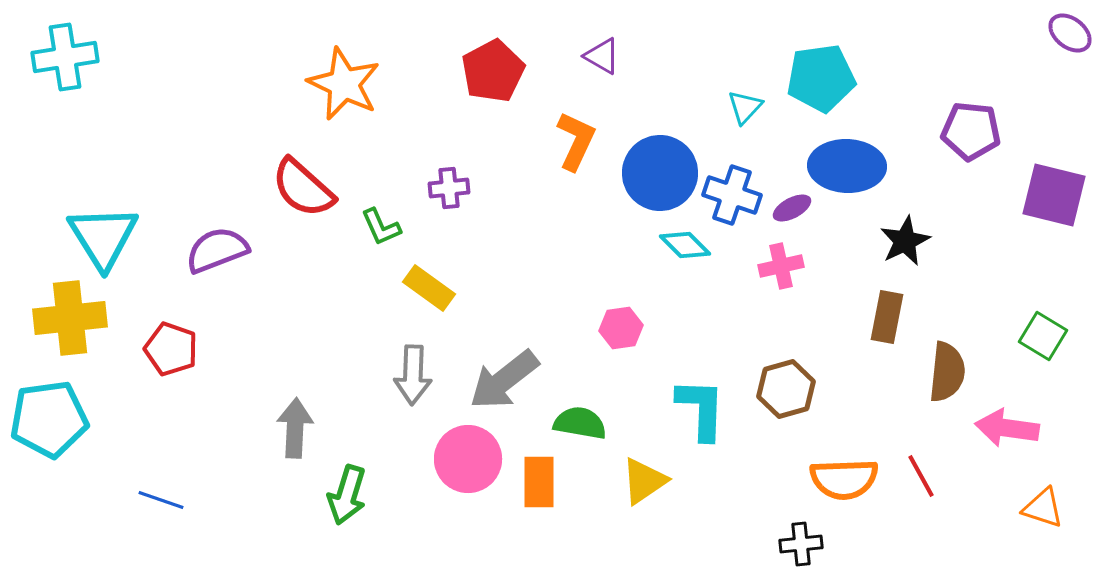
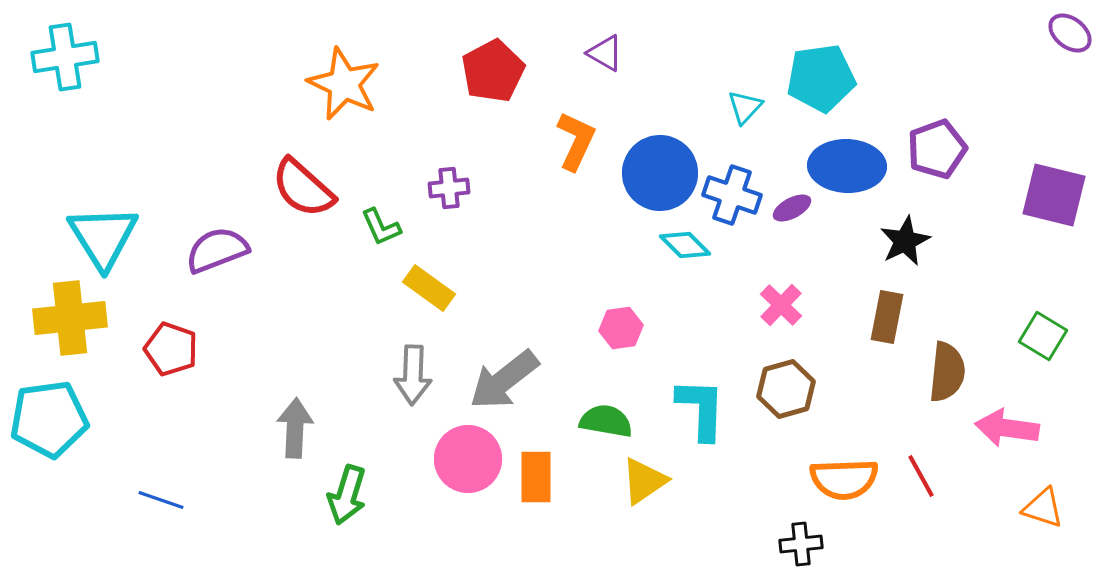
purple triangle at (602, 56): moved 3 px right, 3 px up
purple pentagon at (971, 131): moved 34 px left, 18 px down; rotated 26 degrees counterclockwise
pink cross at (781, 266): moved 39 px down; rotated 33 degrees counterclockwise
green semicircle at (580, 423): moved 26 px right, 2 px up
orange rectangle at (539, 482): moved 3 px left, 5 px up
